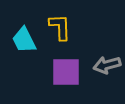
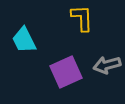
yellow L-shape: moved 22 px right, 9 px up
purple square: rotated 24 degrees counterclockwise
